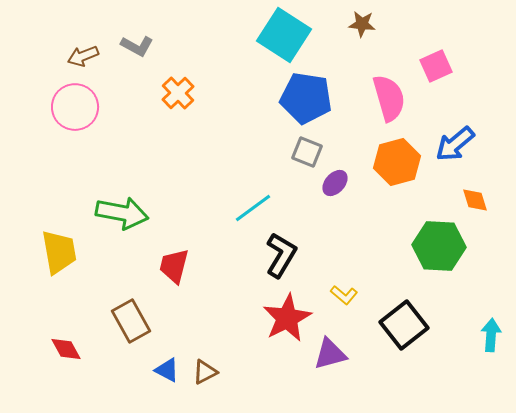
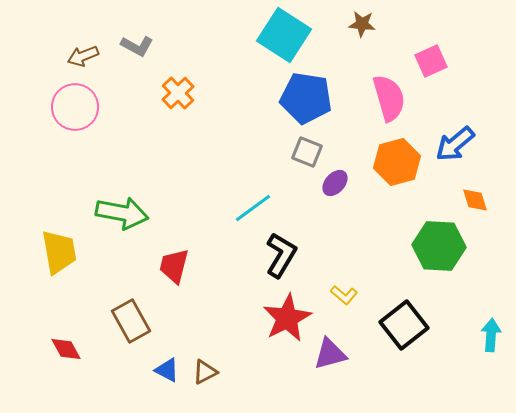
pink square: moved 5 px left, 5 px up
